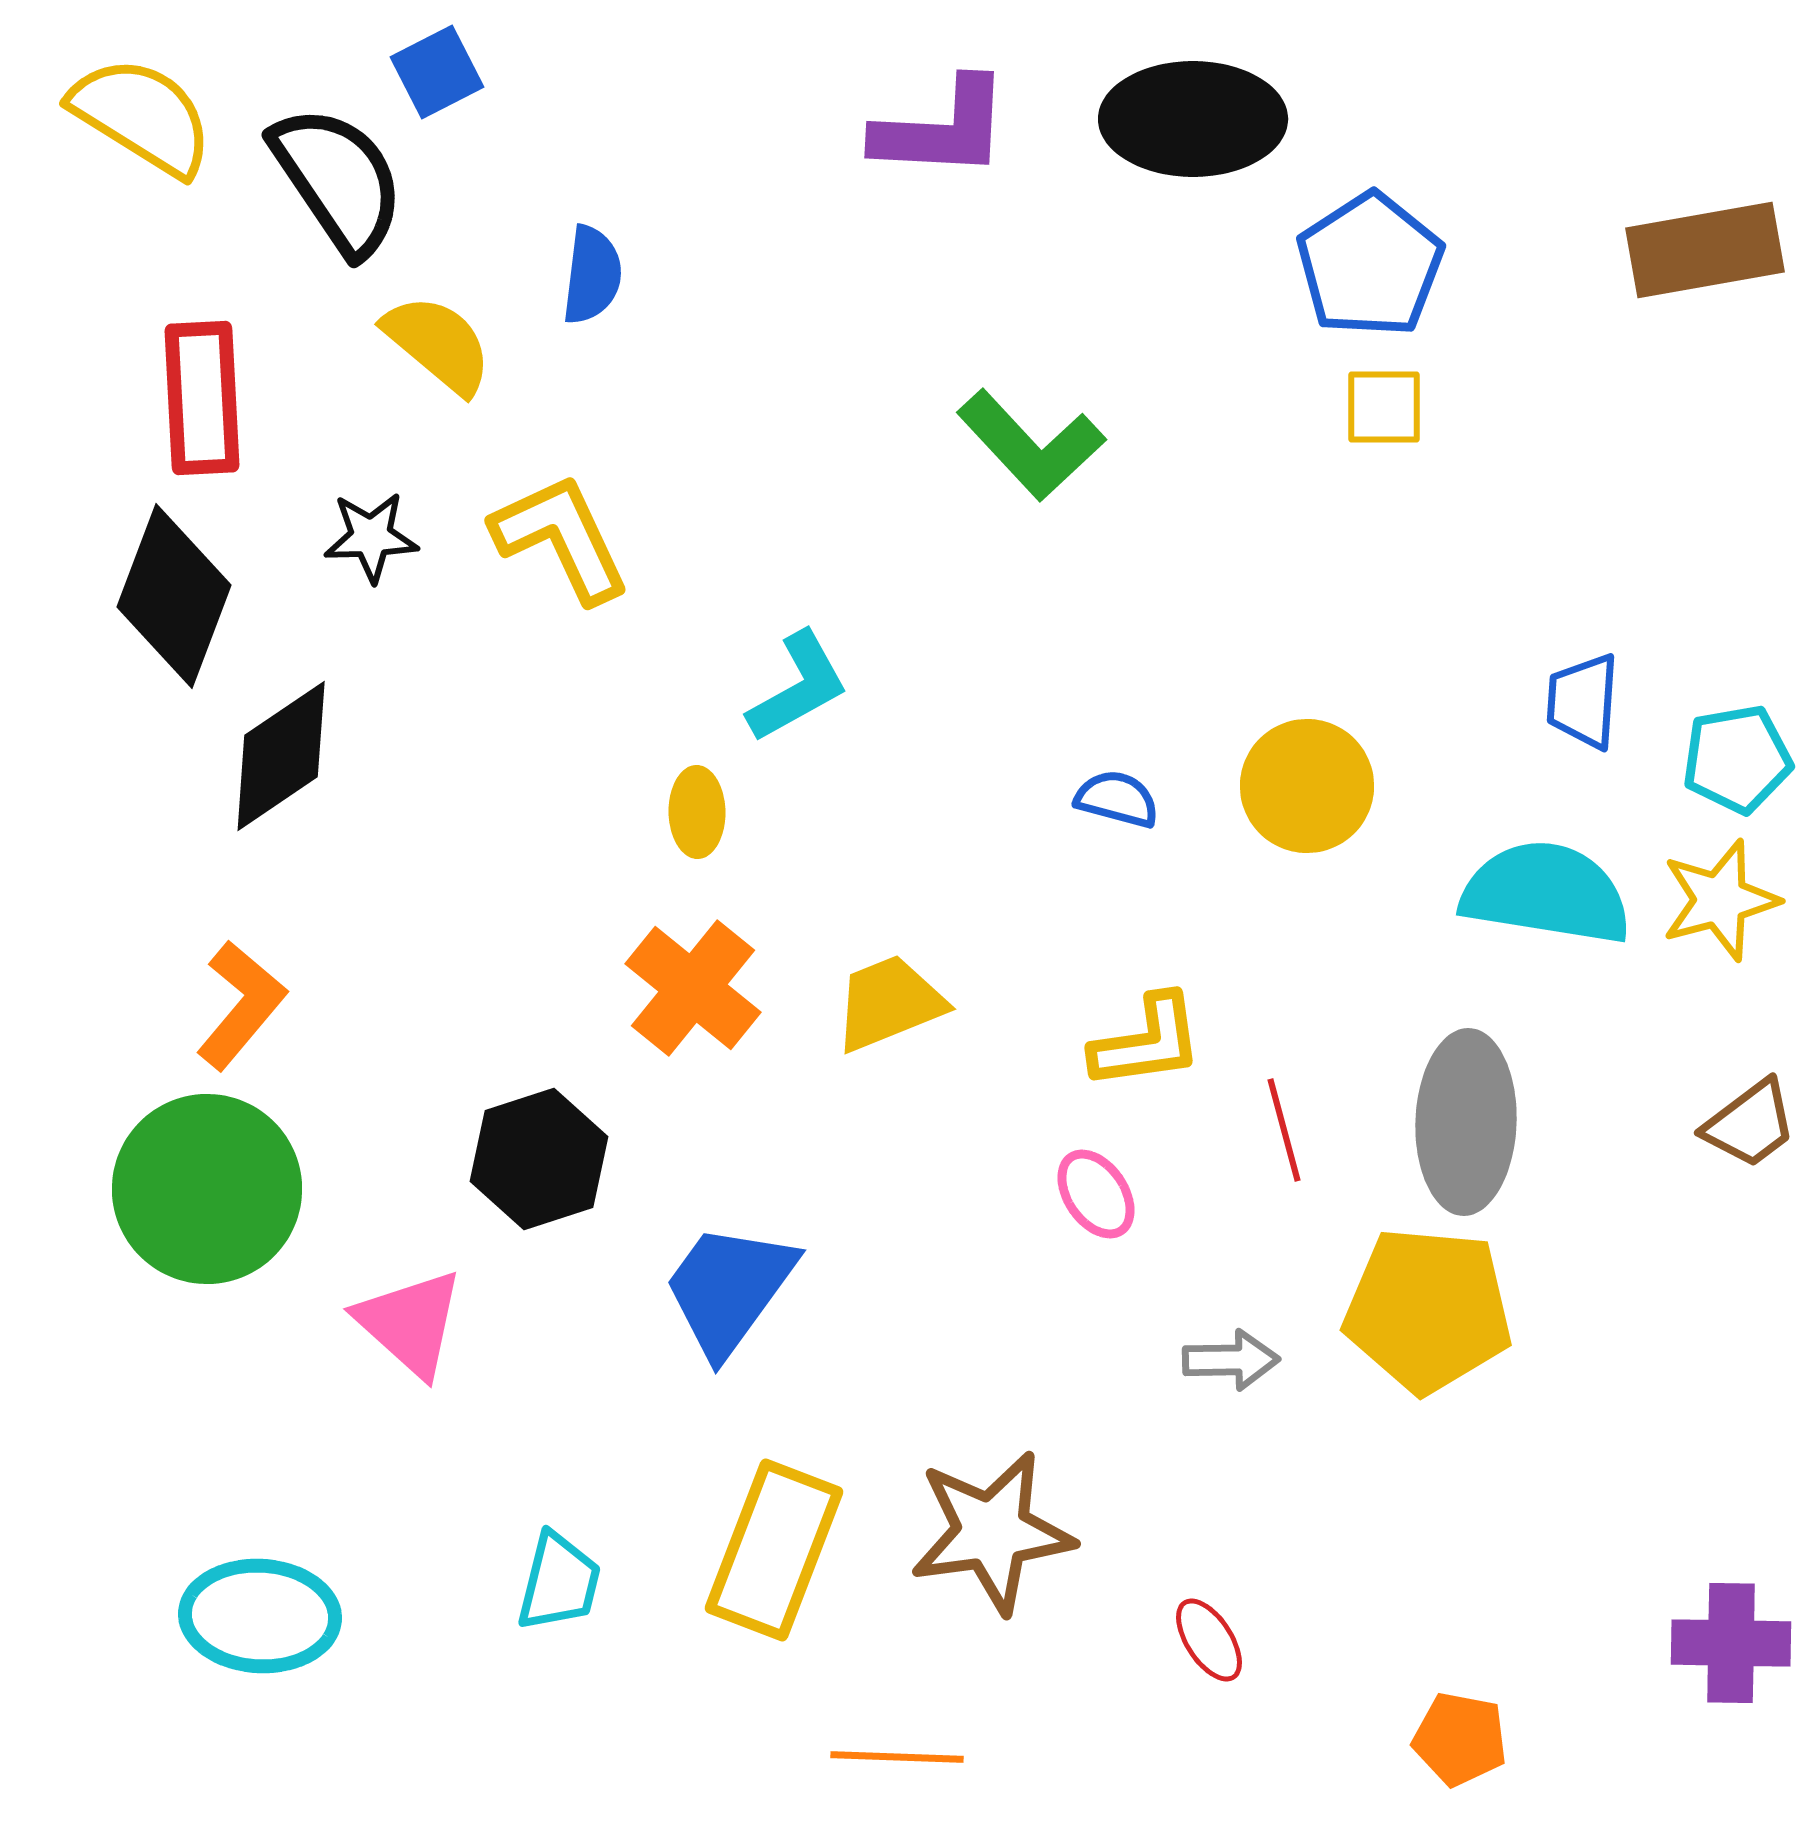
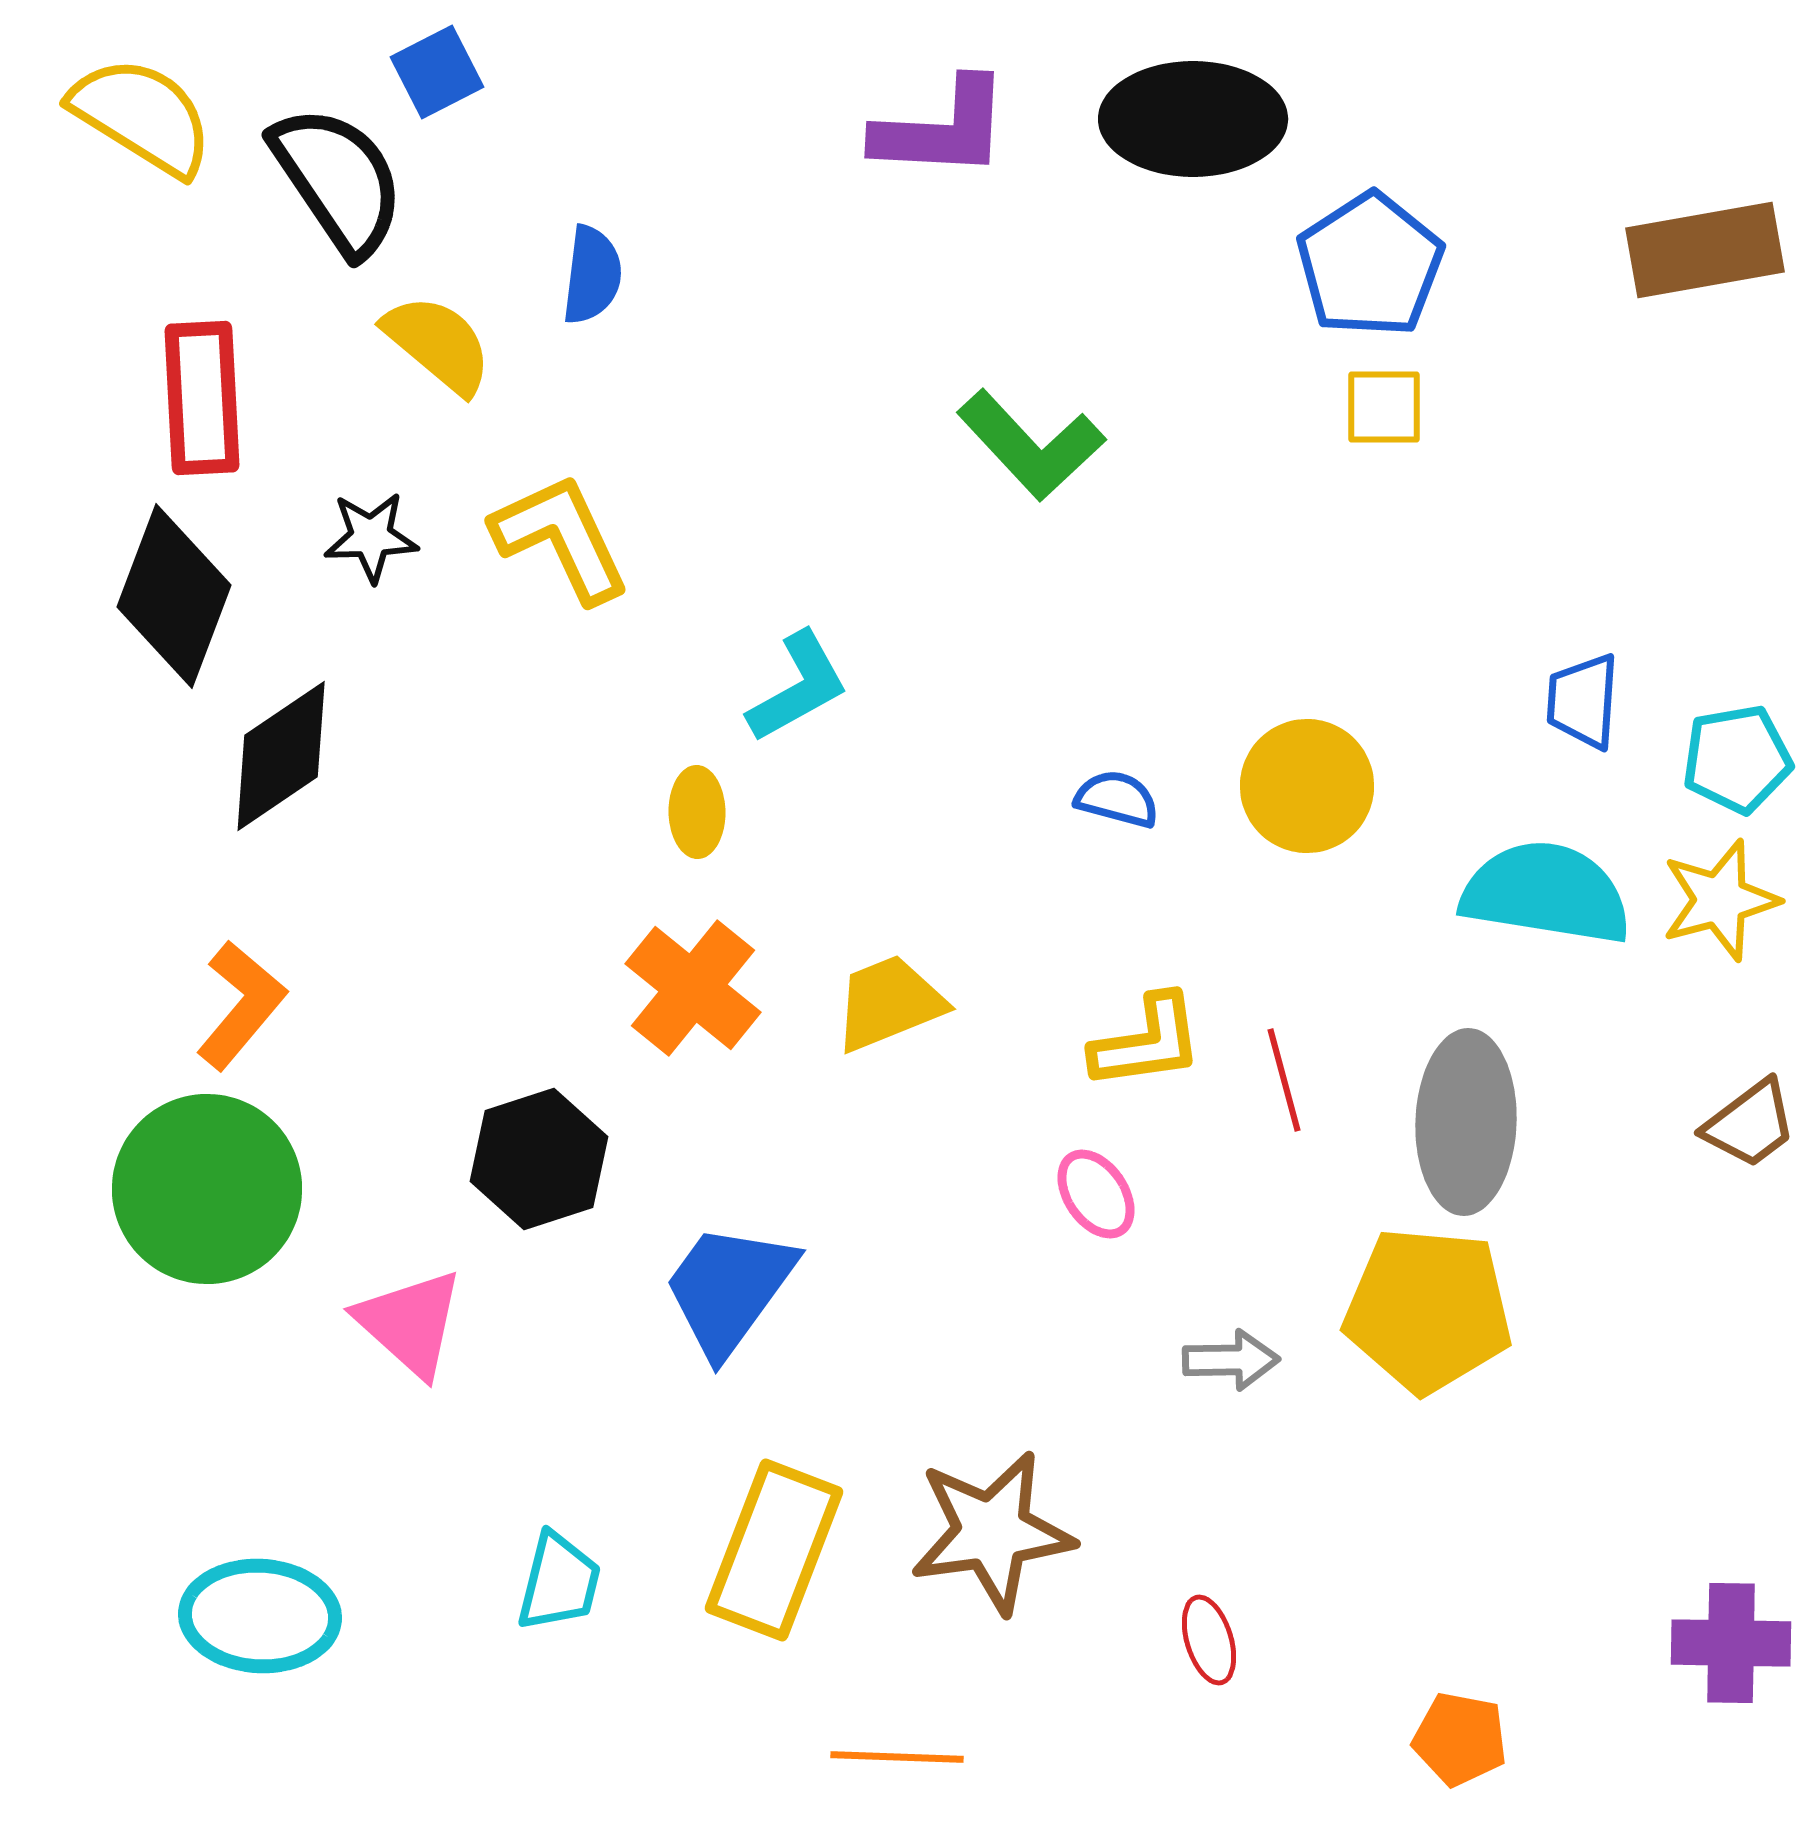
red line at (1284, 1130): moved 50 px up
red ellipse at (1209, 1640): rotated 16 degrees clockwise
